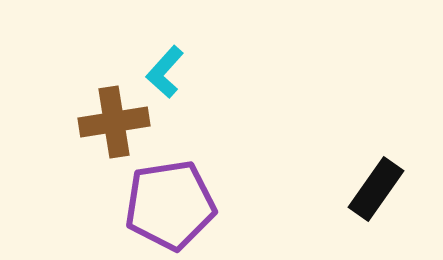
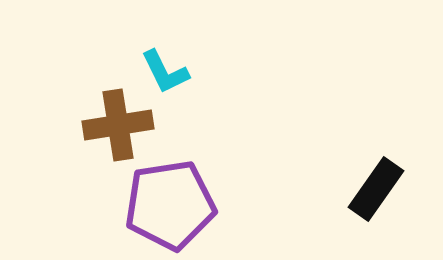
cyan L-shape: rotated 68 degrees counterclockwise
brown cross: moved 4 px right, 3 px down
